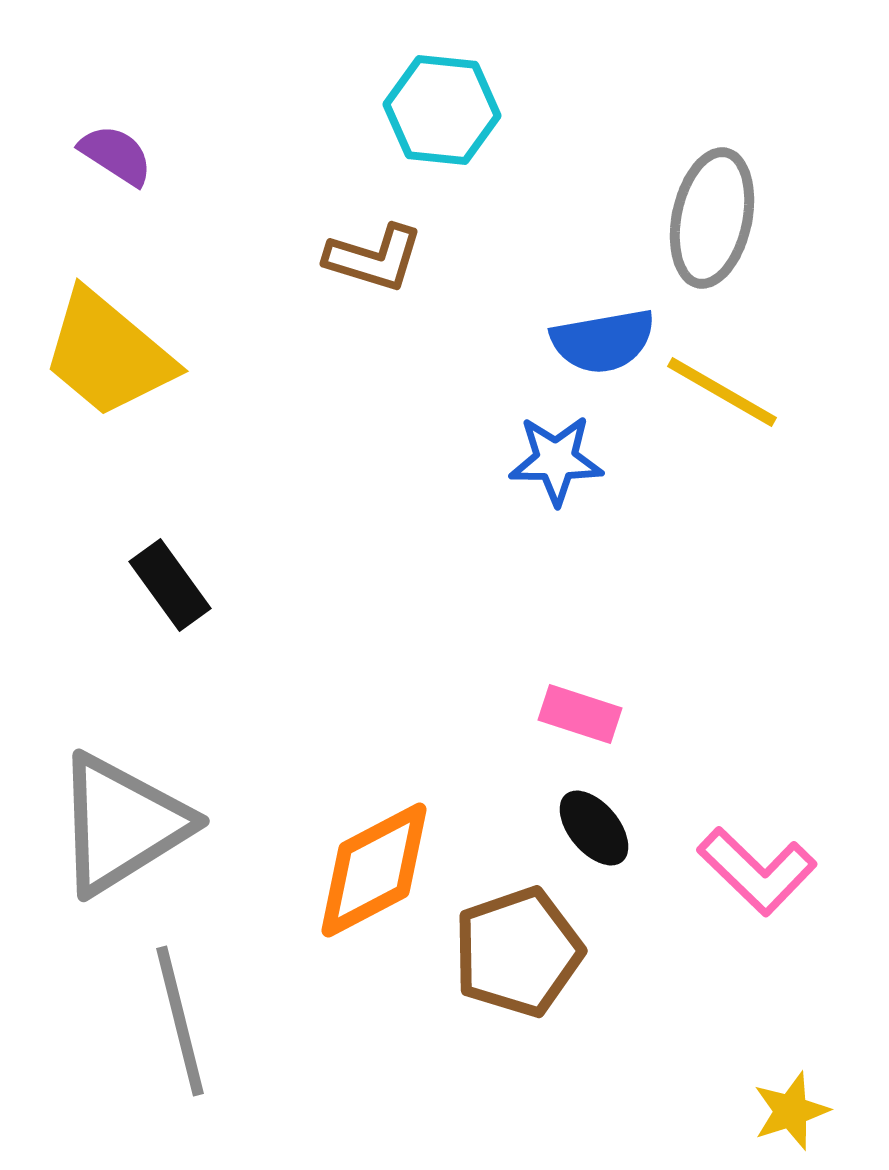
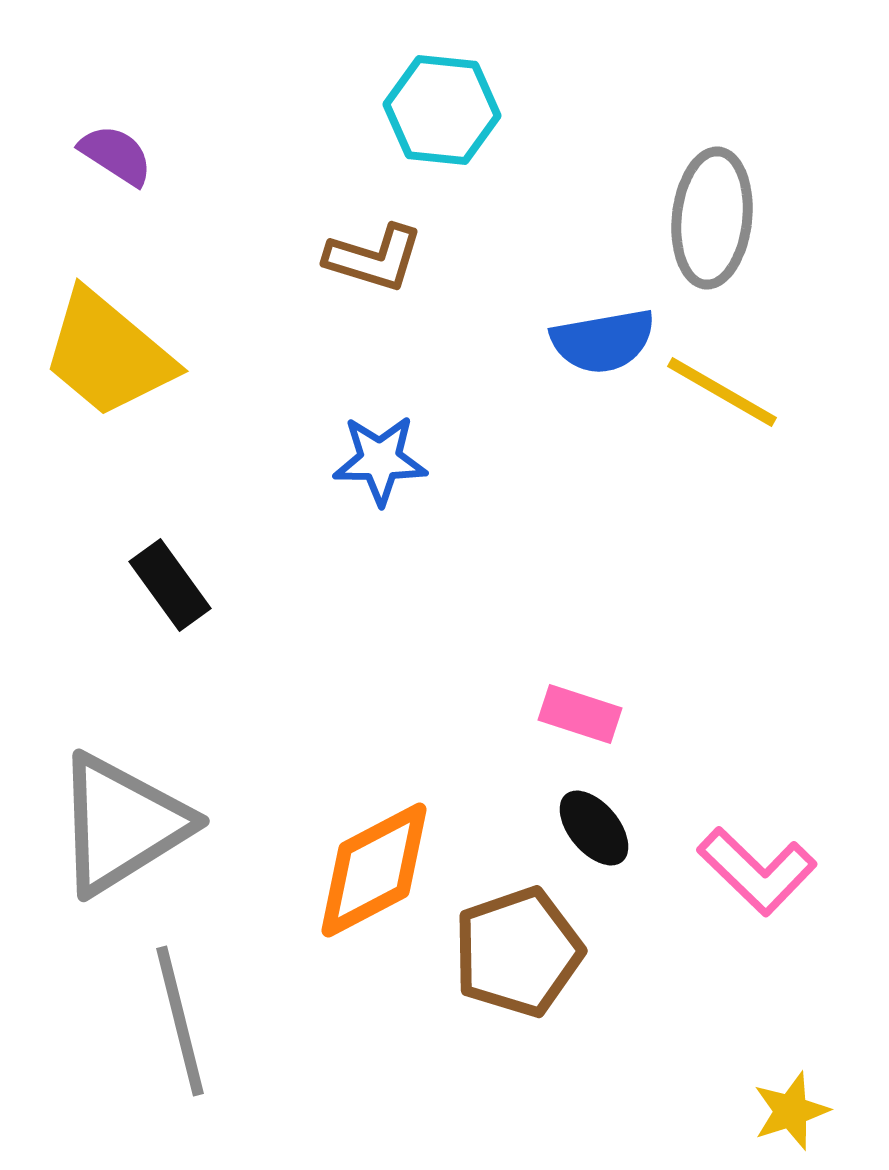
gray ellipse: rotated 6 degrees counterclockwise
blue star: moved 176 px left
